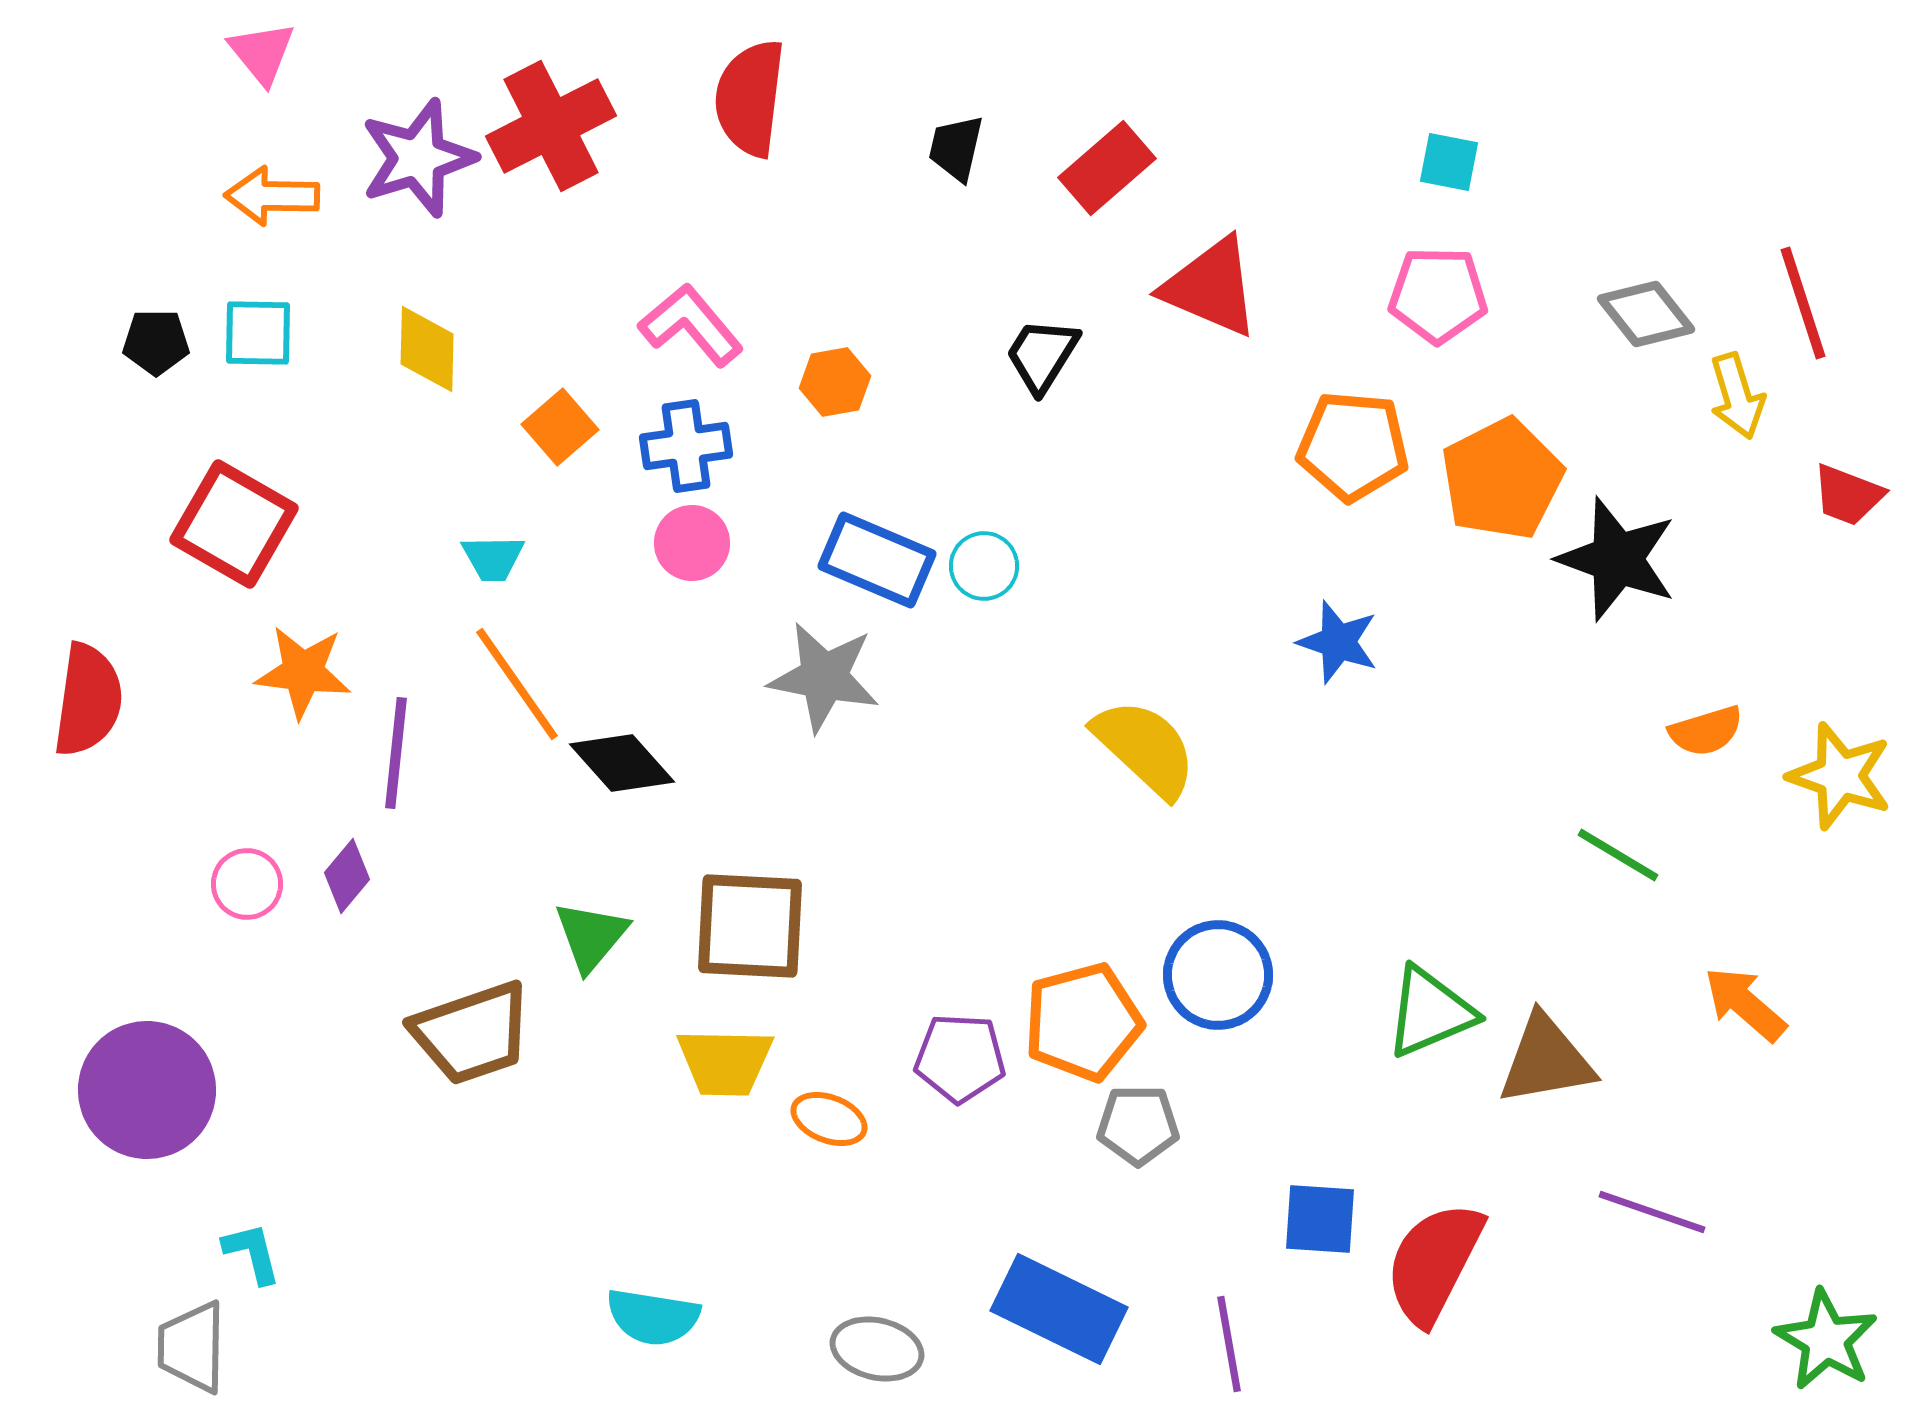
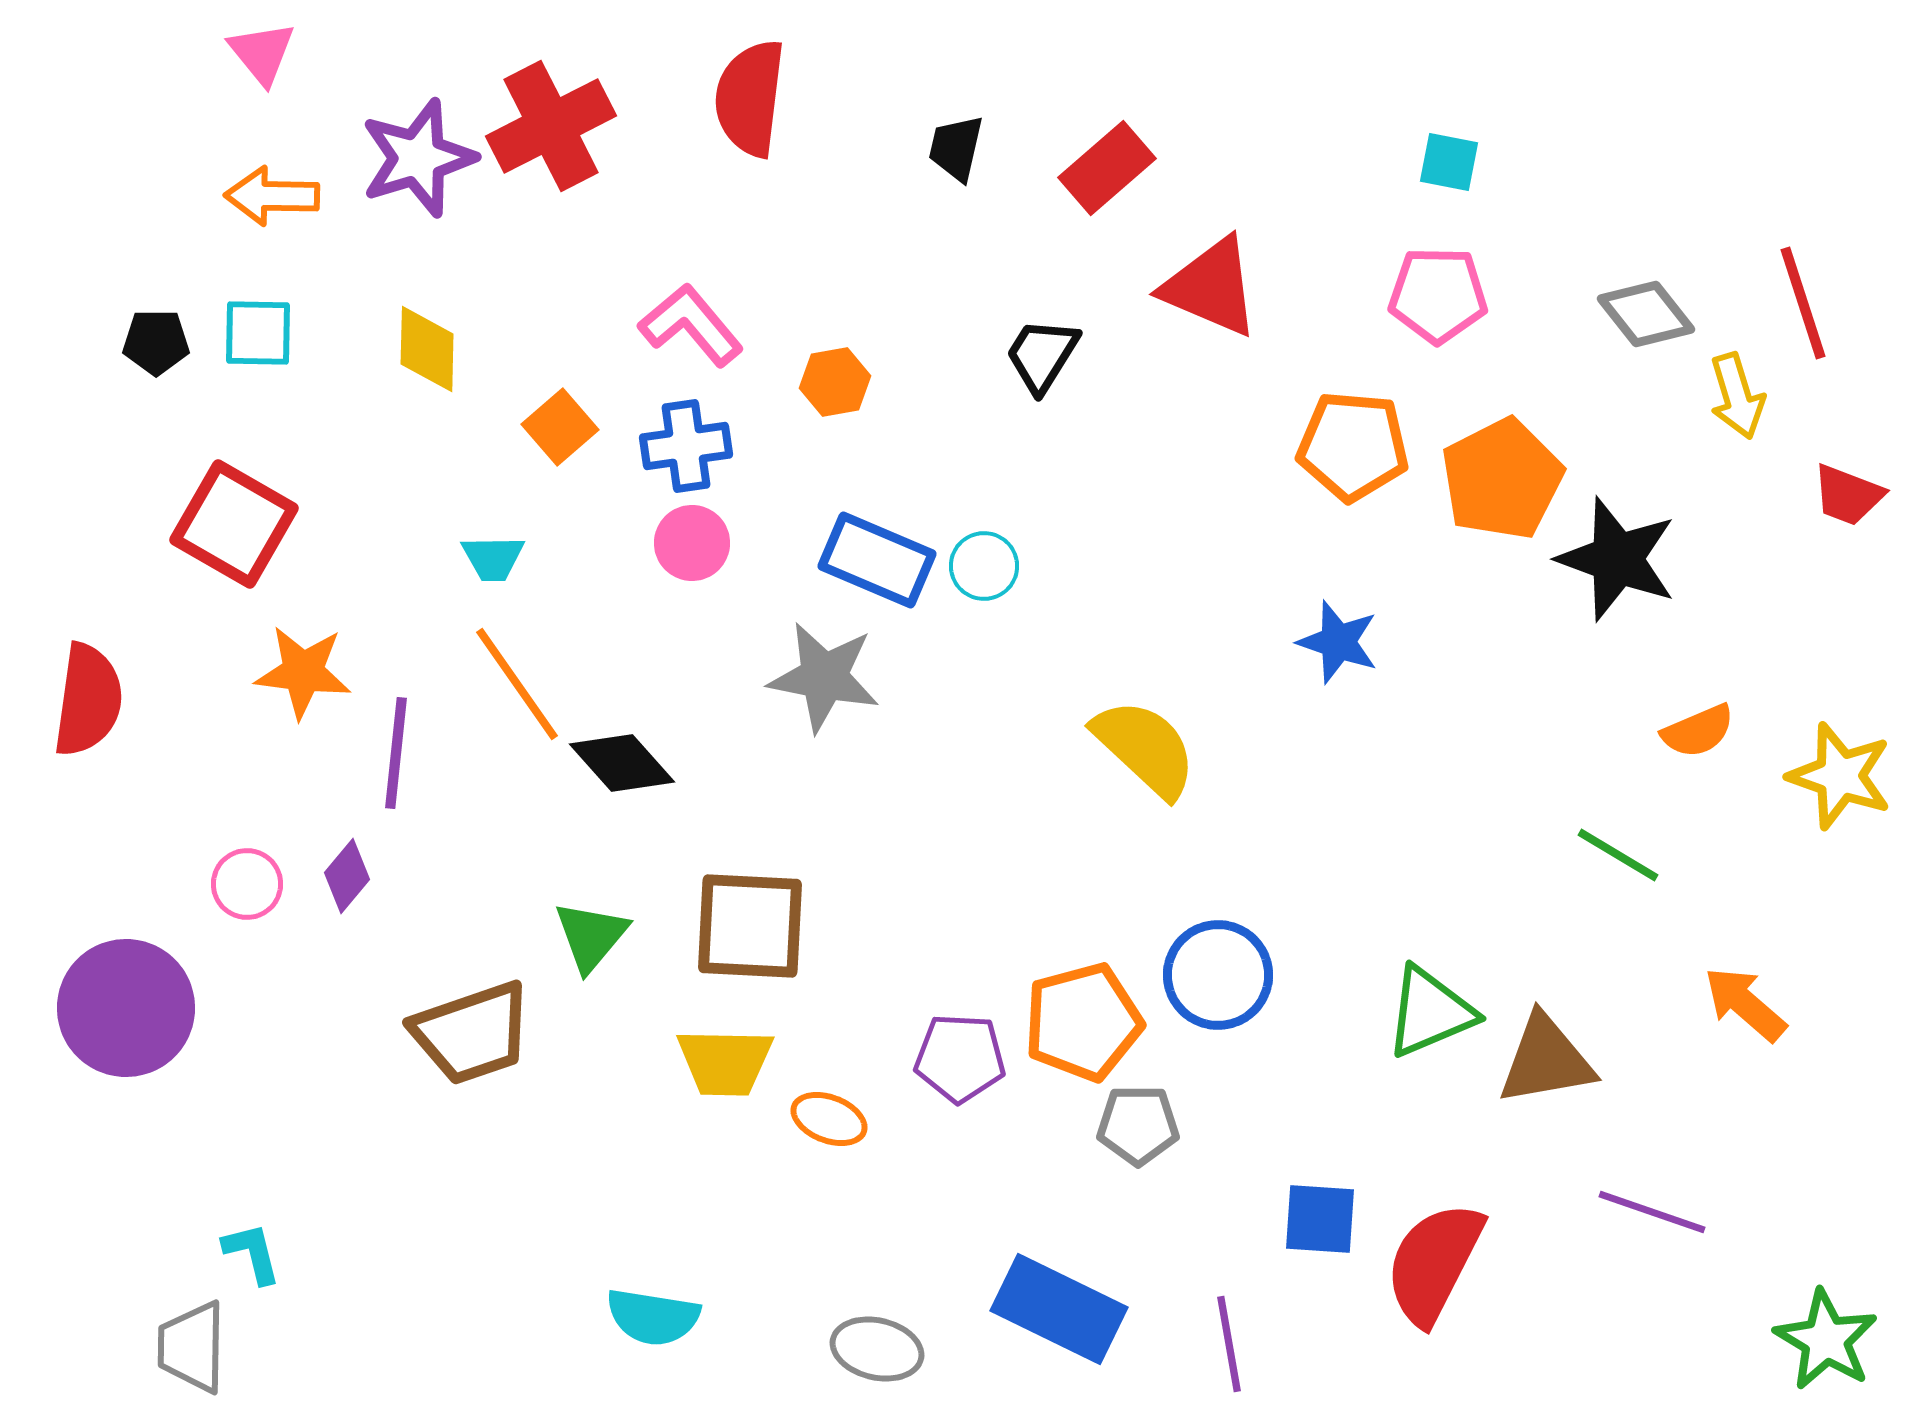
orange semicircle at (1706, 731): moved 8 px left; rotated 6 degrees counterclockwise
purple circle at (147, 1090): moved 21 px left, 82 px up
